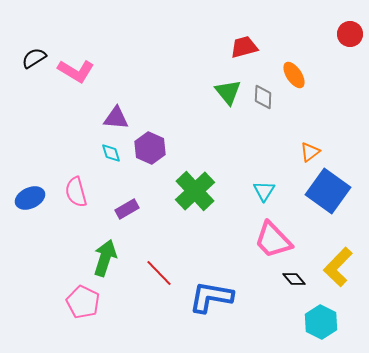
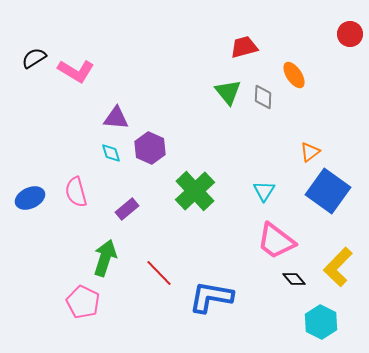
purple rectangle: rotated 10 degrees counterclockwise
pink trapezoid: moved 3 px right, 1 px down; rotated 9 degrees counterclockwise
